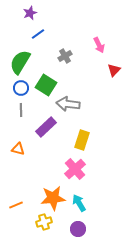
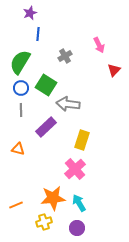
blue line: rotated 48 degrees counterclockwise
purple circle: moved 1 px left, 1 px up
